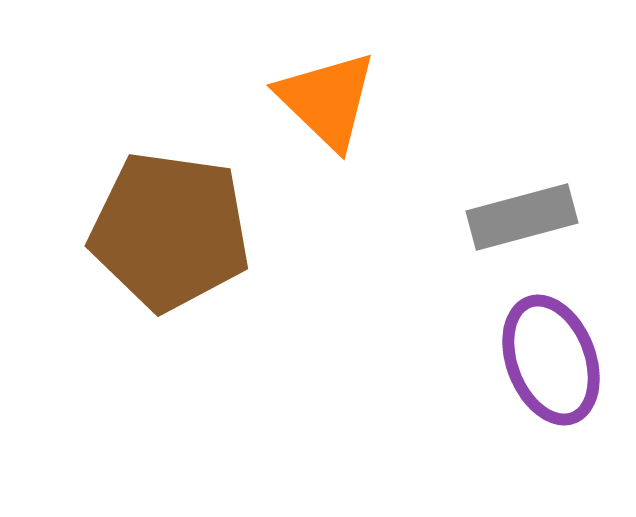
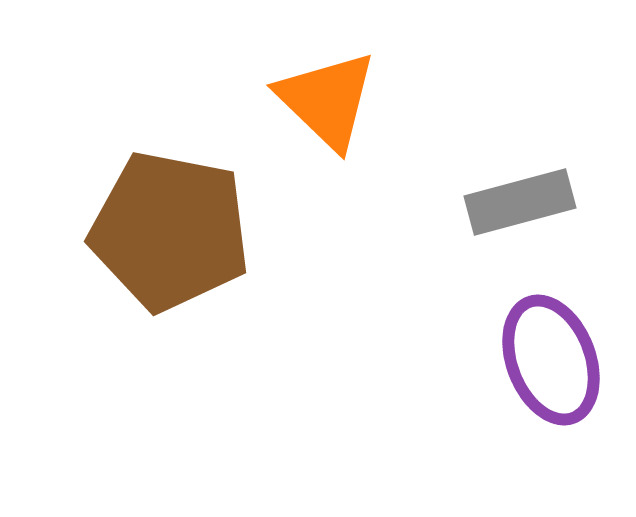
gray rectangle: moved 2 px left, 15 px up
brown pentagon: rotated 3 degrees clockwise
